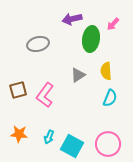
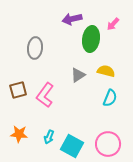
gray ellipse: moved 3 px left, 4 px down; rotated 70 degrees counterclockwise
yellow semicircle: rotated 108 degrees clockwise
